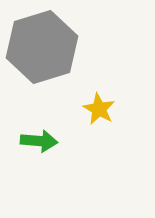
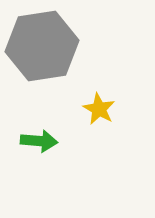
gray hexagon: moved 1 px up; rotated 8 degrees clockwise
